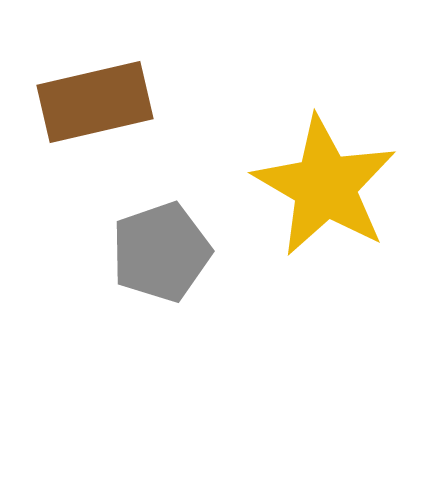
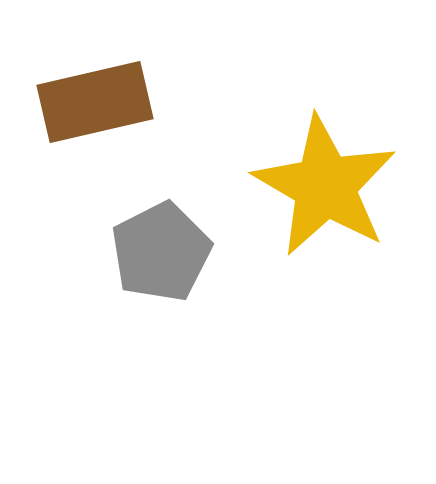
gray pentagon: rotated 8 degrees counterclockwise
